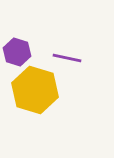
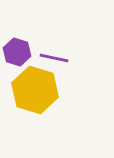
purple line: moved 13 px left
